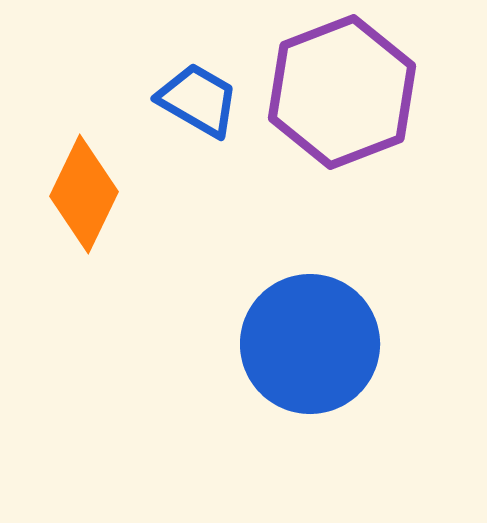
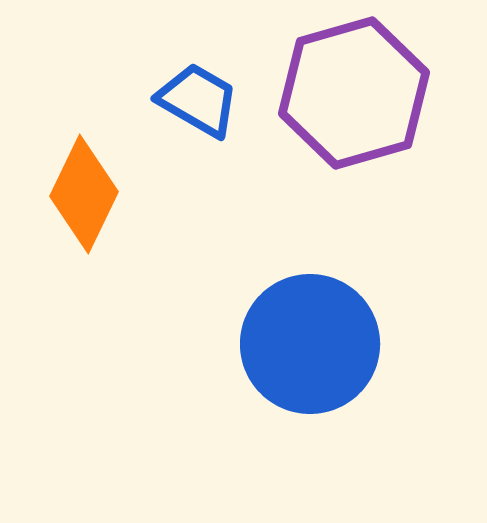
purple hexagon: moved 12 px right, 1 px down; rotated 5 degrees clockwise
